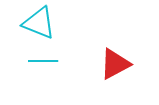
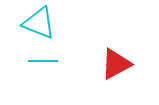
red triangle: moved 1 px right
